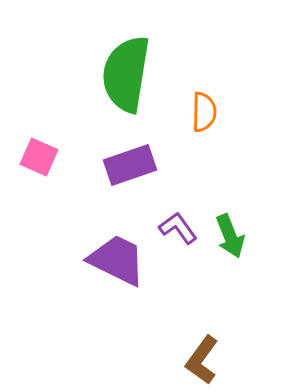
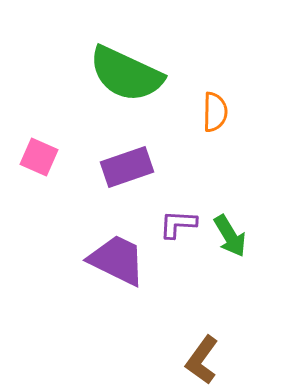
green semicircle: rotated 74 degrees counterclockwise
orange semicircle: moved 11 px right
purple rectangle: moved 3 px left, 2 px down
purple L-shape: moved 4 px up; rotated 51 degrees counterclockwise
green arrow: rotated 9 degrees counterclockwise
